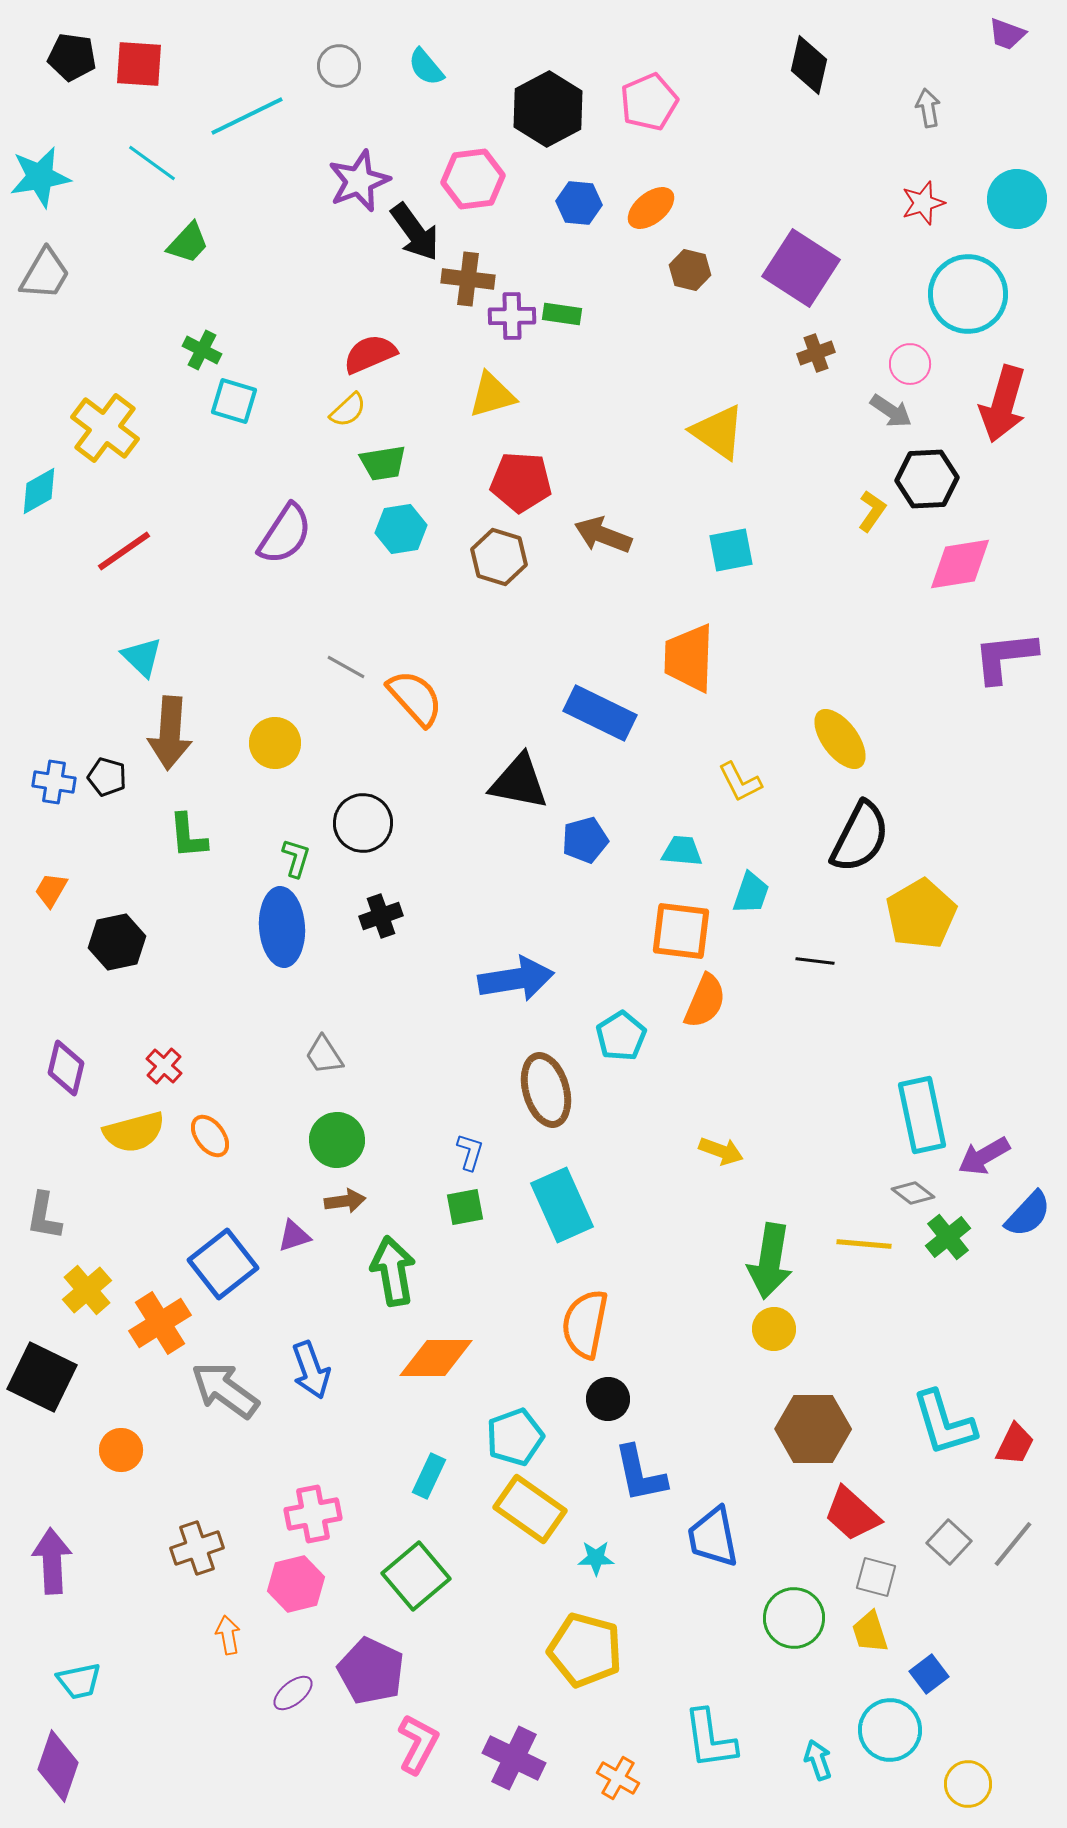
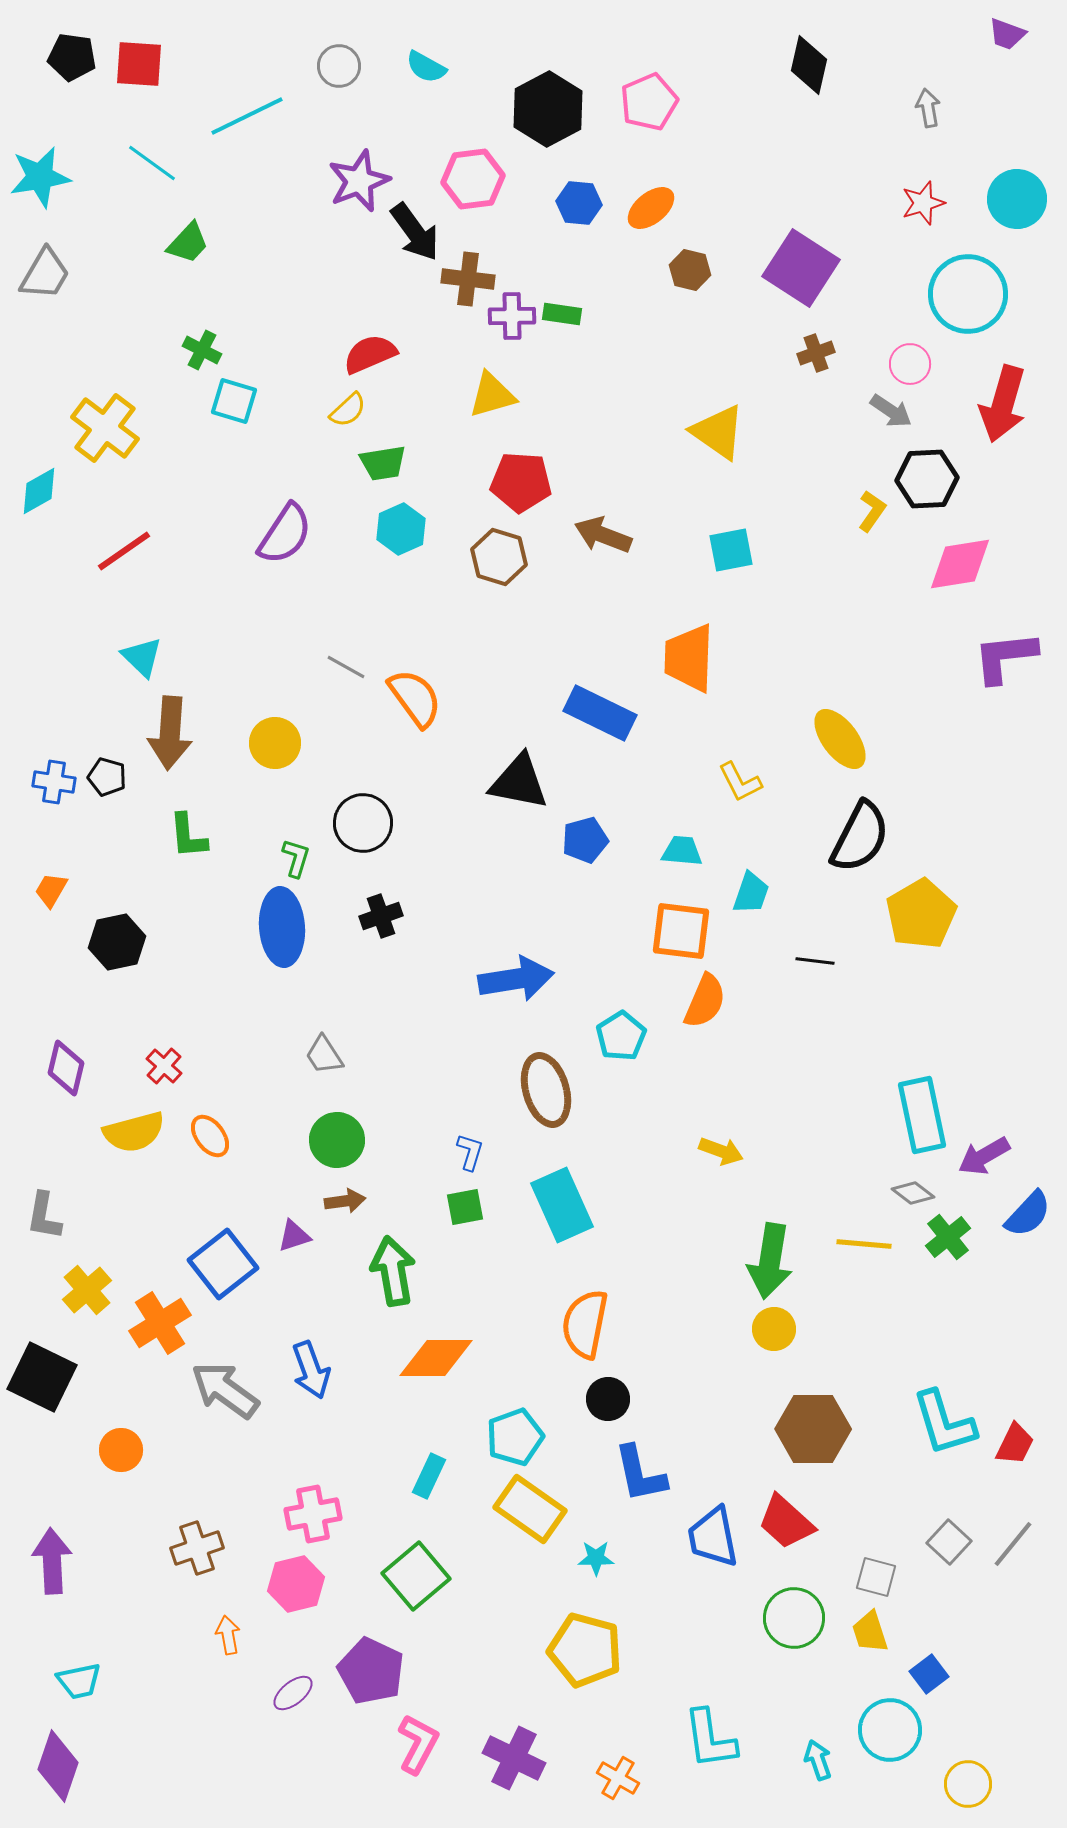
cyan semicircle at (426, 67): rotated 21 degrees counterclockwise
cyan hexagon at (401, 529): rotated 15 degrees counterclockwise
orange semicircle at (415, 698): rotated 6 degrees clockwise
red trapezoid at (852, 1514): moved 66 px left, 8 px down
